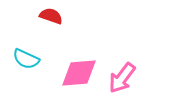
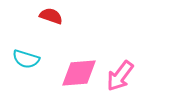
cyan semicircle: rotated 8 degrees counterclockwise
pink arrow: moved 2 px left, 2 px up
